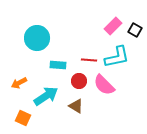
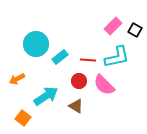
cyan circle: moved 1 px left, 6 px down
red line: moved 1 px left
cyan rectangle: moved 2 px right, 8 px up; rotated 42 degrees counterclockwise
orange arrow: moved 2 px left, 4 px up
orange square: rotated 14 degrees clockwise
